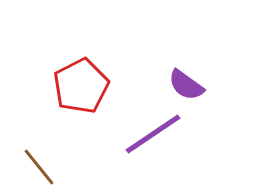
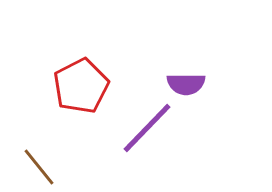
purple semicircle: moved 1 px up; rotated 36 degrees counterclockwise
purple line: moved 6 px left, 6 px up; rotated 12 degrees counterclockwise
